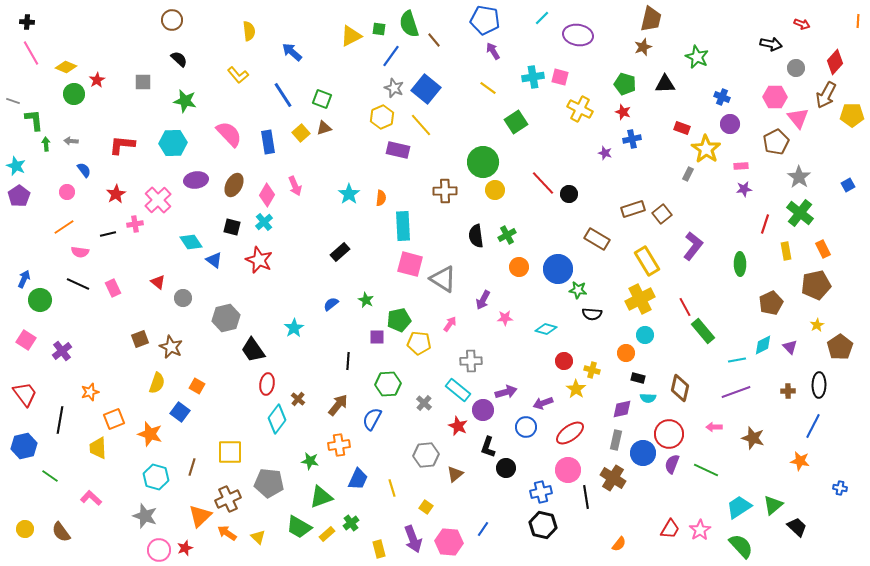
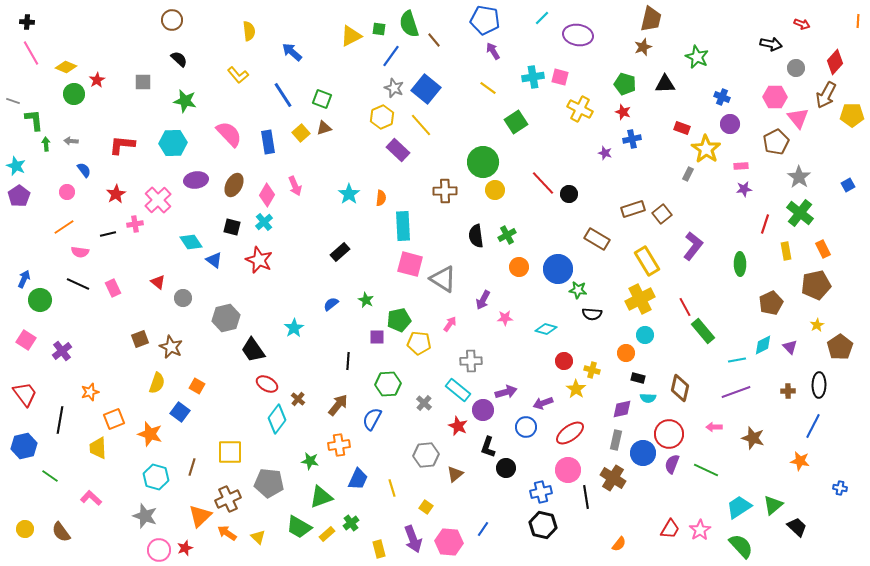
purple rectangle at (398, 150): rotated 30 degrees clockwise
red ellipse at (267, 384): rotated 70 degrees counterclockwise
